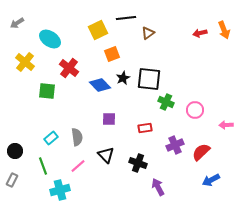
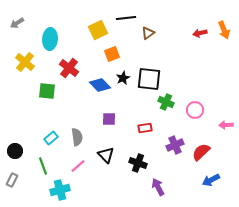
cyan ellipse: rotated 60 degrees clockwise
